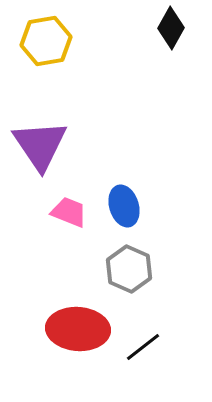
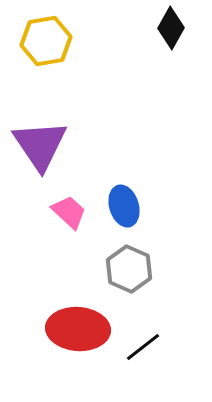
pink trapezoid: rotated 21 degrees clockwise
